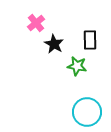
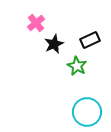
black rectangle: rotated 66 degrees clockwise
black star: rotated 18 degrees clockwise
green star: rotated 18 degrees clockwise
